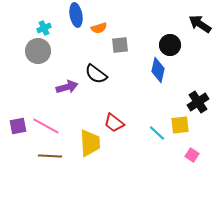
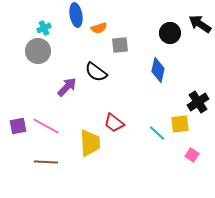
black circle: moved 12 px up
black semicircle: moved 2 px up
purple arrow: rotated 30 degrees counterclockwise
yellow square: moved 1 px up
brown line: moved 4 px left, 6 px down
